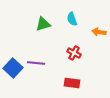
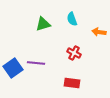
blue square: rotated 12 degrees clockwise
